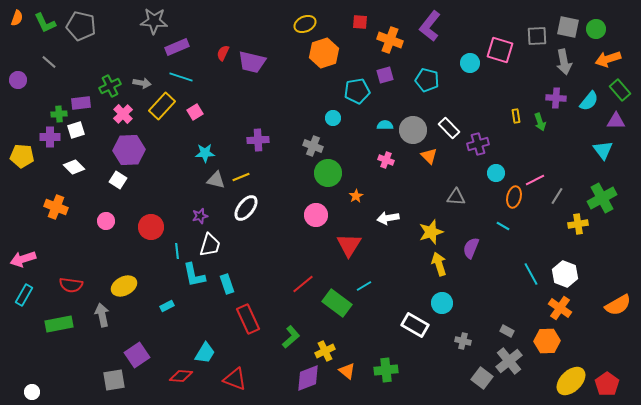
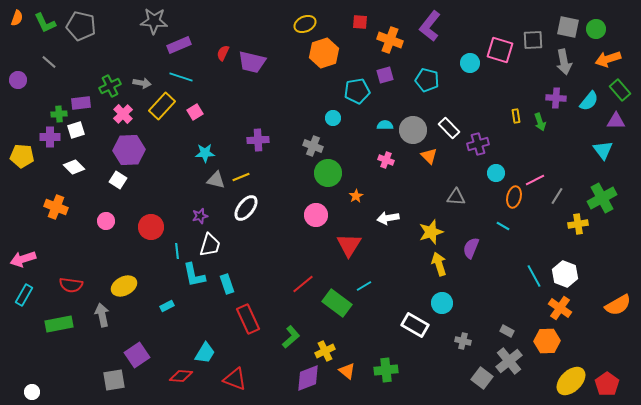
gray square at (537, 36): moved 4 px left, 4 px down
purple rectangle at (177, 47): moved 2 px right, 2 px up
cyan line at (531, 274): moved 3 px right, 2 px down
